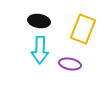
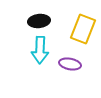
black ellipse: rotated 15 degrees counterclockwise
